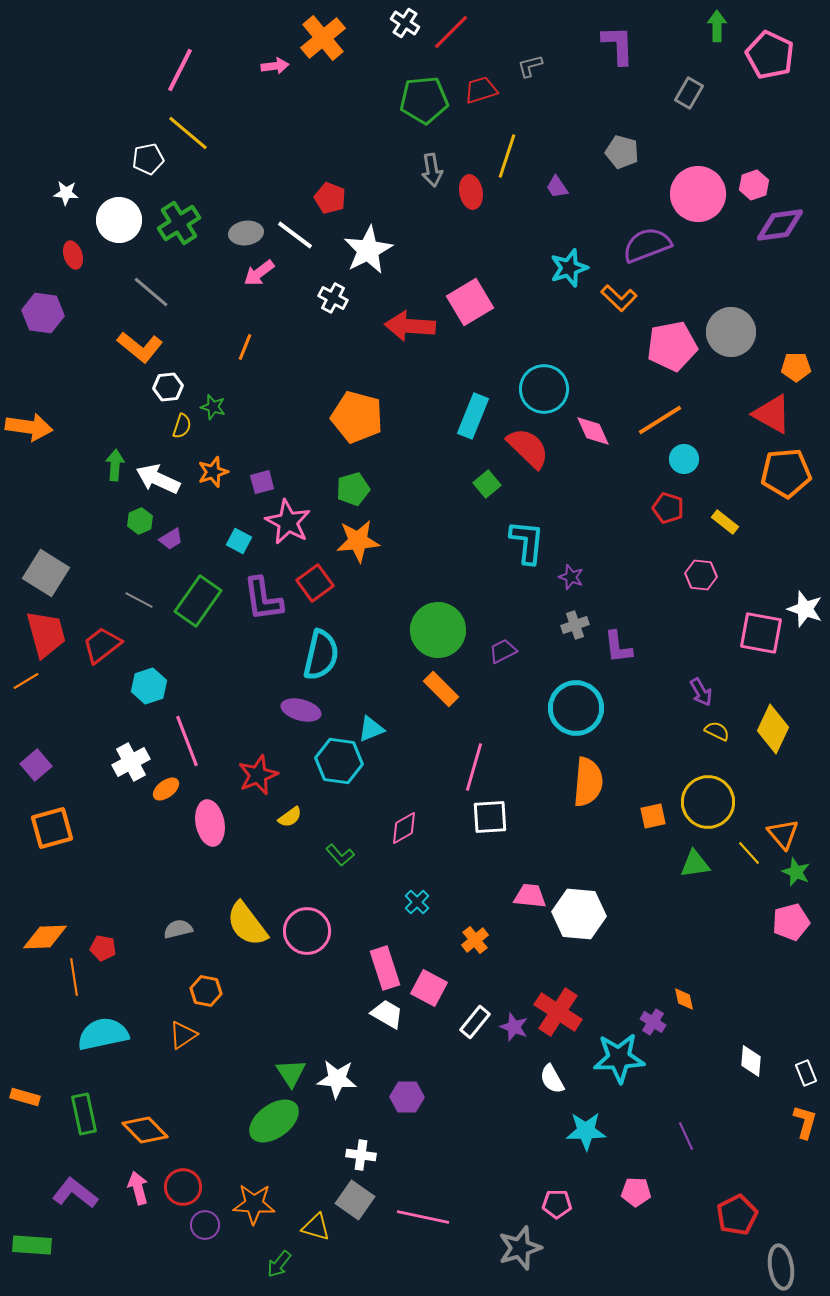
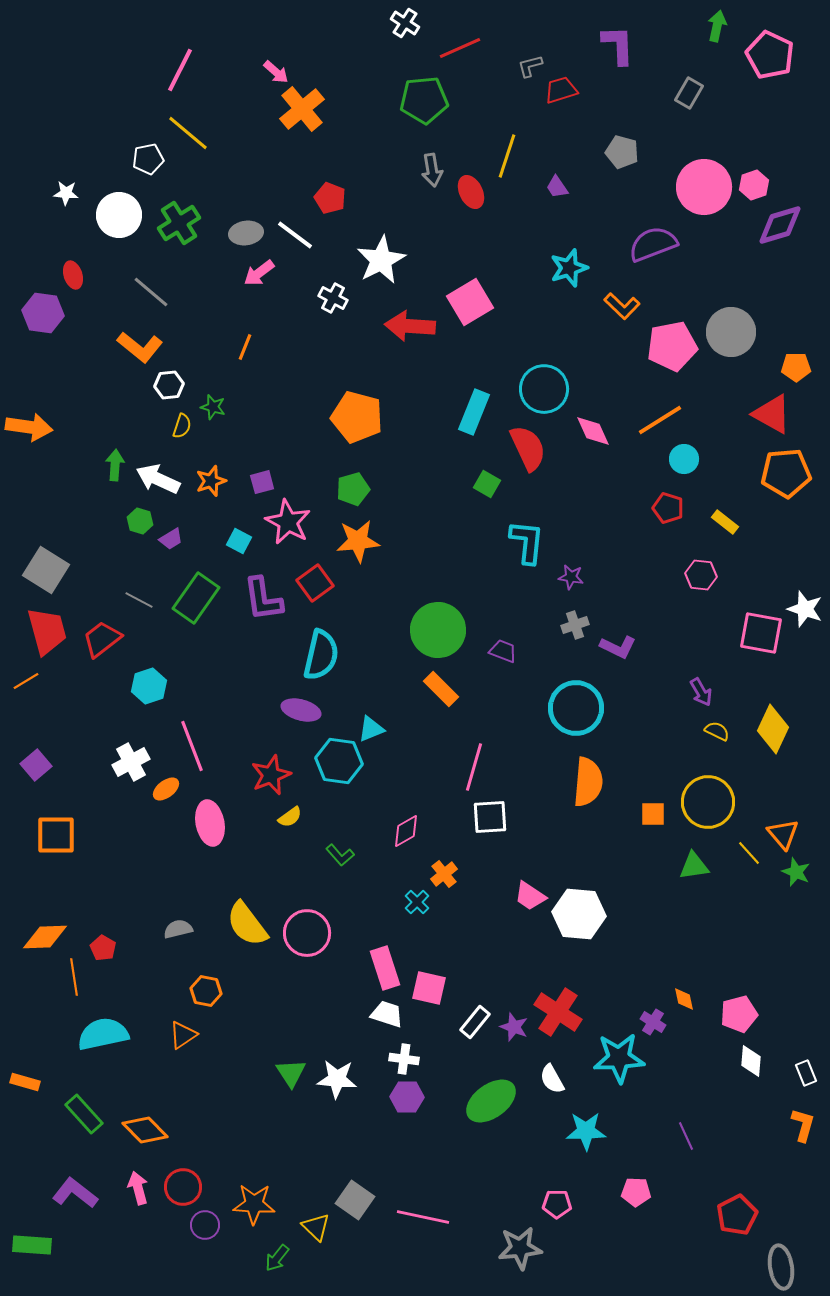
green arrow at (717, 26): rotated 12 degrees clockwise
red line at (451, 32): moved 9 px right, 16 px down; rotated 21 degrees clockwise
orange cross at (323, 38): moved 21 px left, 71 px down
pink arrow at (275, 66): moved 1 px right, 6 px down; rotated 48 degrees clockwise
red trapezoid at (481, 90): moved 80 px right
red ellipse at (471, 192): rotated 16 degrees counterclockwise
pink circle at (698, 194): moved 6 px right, 7 px up
white circle at (119, 220): moved 5 px up
purple diamond at (780, 225): rotated 9 degrees counterclockwise
purple semicircle at (647, 245): moved 6 px right, 1 px up
white star at (368, 250): moved 13 px right, 10 px down
red ellipse at (73, 255): moved 20 px down
orange L-shape at (619, 298): moved 3 px right, 8 px down
white hexagon at (168, 387): moved 1 px right, 2 px up
cyan rectangle at (473, 416): moved 1 px right, 4 px up
red semicircle at (528, 448): rotated 21 degrees clockwise
orange star at (213, 472): moved 2 px left, 9 px down
green square at (487, 484): rotated 20 degrees counterclockwise
green hexagon at (140, 521): rotated 20 degrees counterclockwise
gray square at (46, 573): moved 3 px up
purple star at (571, 577): rotated 10 degrees counterclockwise
green rectangle at (198, 601): moved 2 px left, 3 px up
red trapezoid at (46, 634): moved 1 px right, 3 px up
red trapezoid at (102, 645): moved 6 px up
purple L-shape at (618, 647): rotated 57 degrees counterclockwise
purple trapezoid at (503, 651): rotated 48 degrees clockwise
pink line at (187, 741): moved 5 px right, 5 px down
red star at (258, 775): moved 13 px right
orange square at (653, 816): moved 2 px up; rotated 12 degrees clockwise
orange square at (52, 828): moved 4 px right, 7 px down; rotated 15 degrees clockwise
pink diamond at (404, 828): moved 2 px right, 3 px down
green triangle at (695, 864): moved 1 px left, 2 px down
pink trapezoid at (530, 896): rotated 152 degrees counterclockwise
pink pentagon at (791, 922): moved 52 px left, 92 px down
pink circle at (307, 931): moved 2 px down
orange cross at (475, 940): moved 31 px left, 66 px up
red pentagon at (103, 948): rotated 20 degrees clockwise
pink square at (429, 988): rotated 15 degrees counterclockwise
white trapezoid at (387, 1014): rotated 12 degrees counterclockwise
orange rectangle at (25, 1097): moved 15 px up
green rectangle at (84, 1114): rotated 30 degrees counterclockwise
green ellipse at (274, 1121): moved 217 px right, 20 px up
orange L-shape at (805, 1122): moved 2 px left, 3 px down
white cross at (361, 1155): moved 43 px right, 96 px up
yellow triangle at (316, 1227): rotated 28 degrees clockwise
gray star at (520, 1248): rotated 12 degrees clockwise
green arrow at (279, 1264): moved 2 px left, 6 px up
